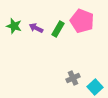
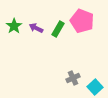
green star: rotated 21 degrees clockwise
